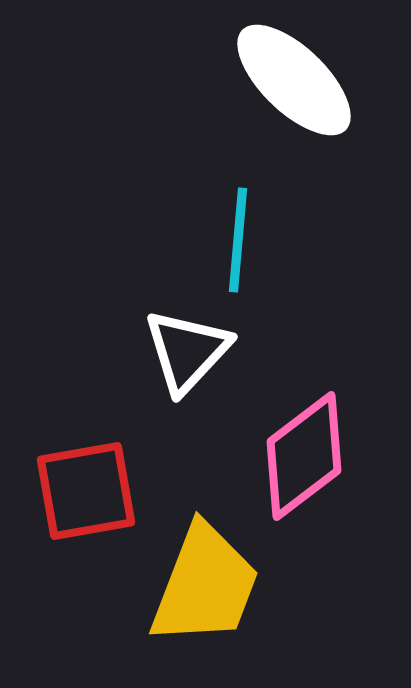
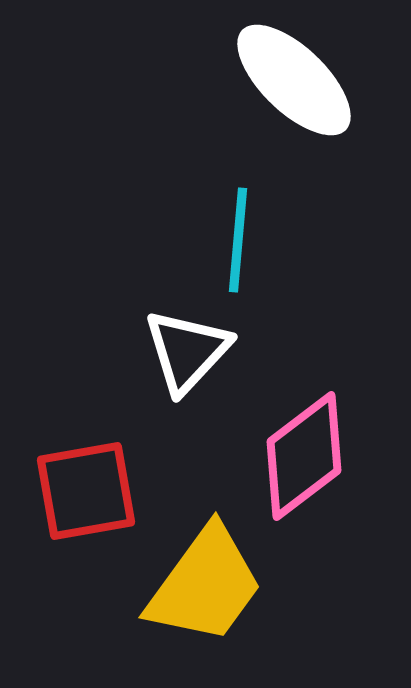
yellow trapezoid: rotated 15 degrees clockwise
